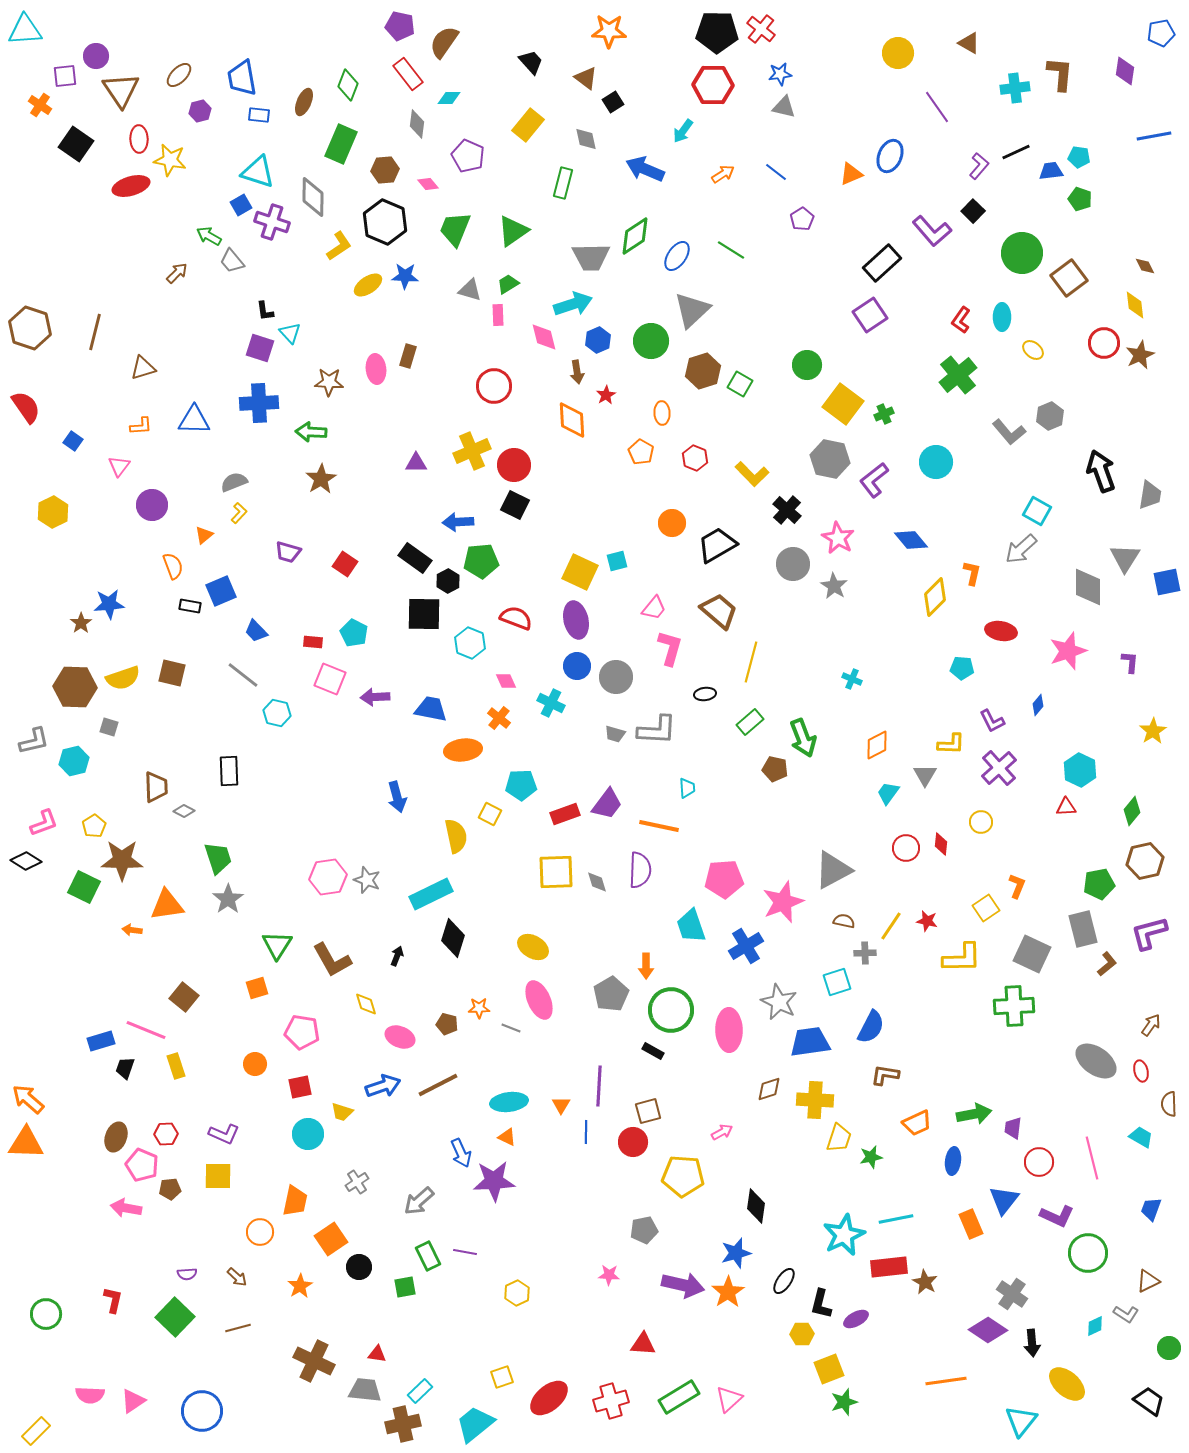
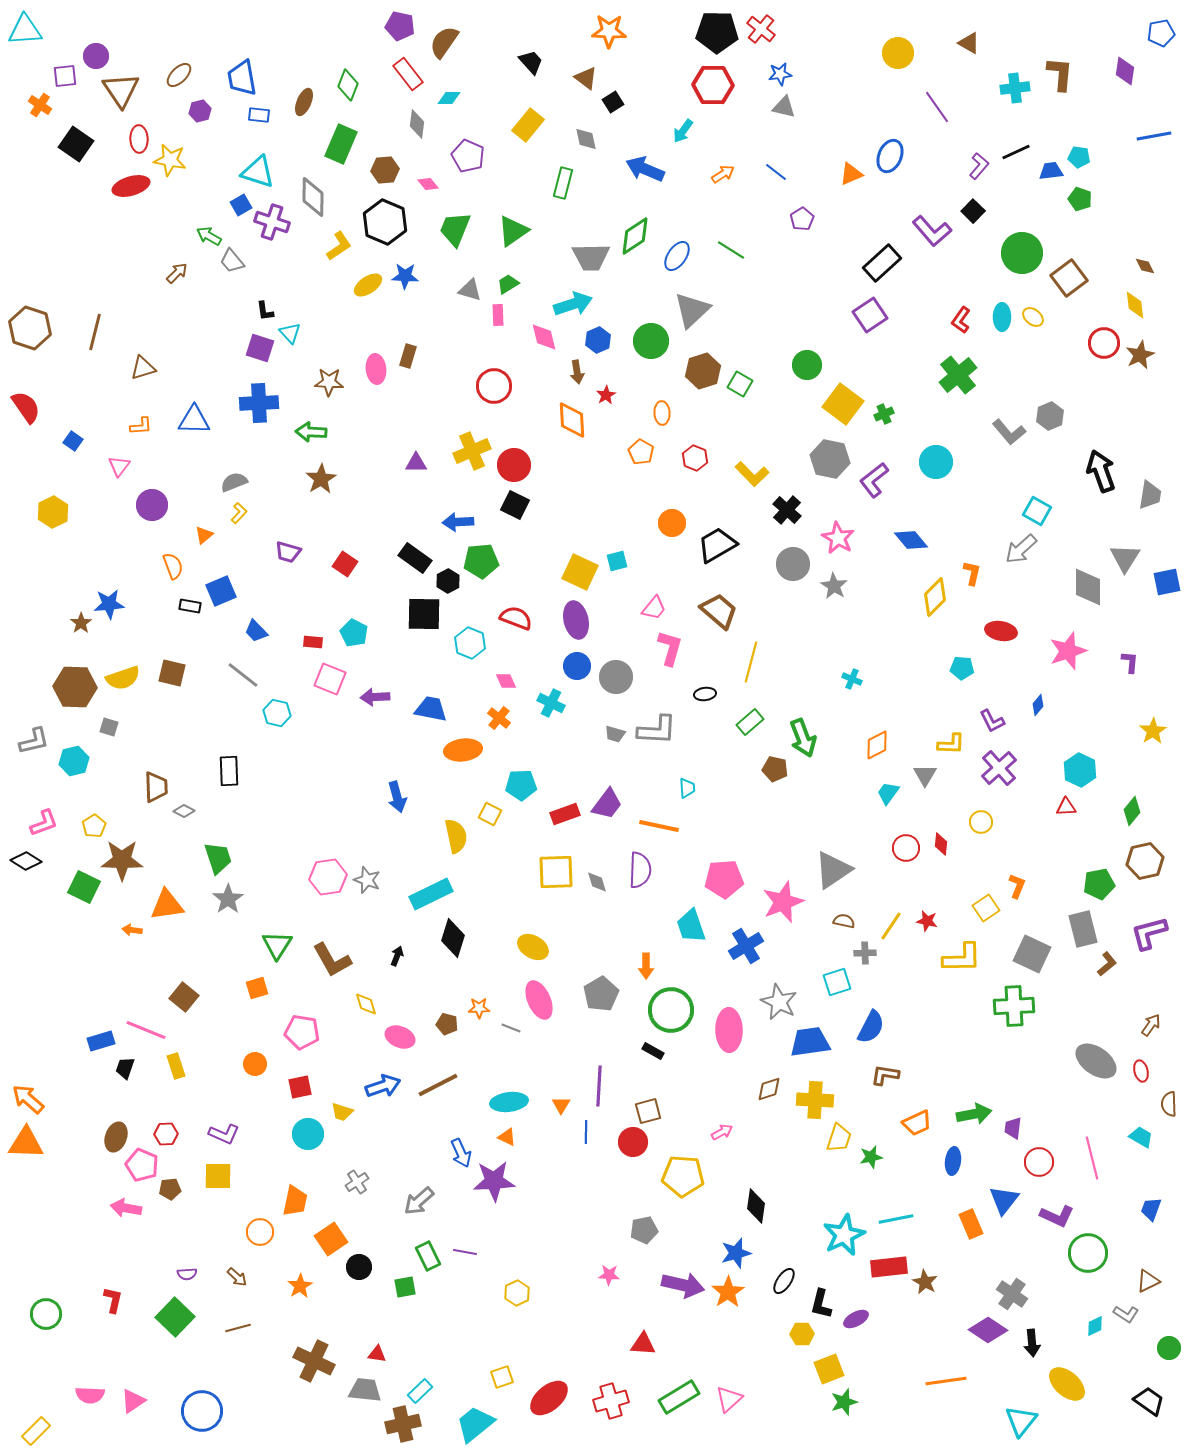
yellow ellipse at (1033, 350): moved 33 px up
gray triangle at (833, 870): rotated 6 degrees counterclockwise
gray pentagon at (611, 994): moved 10 px left
